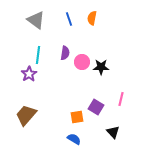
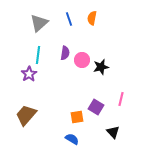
gray triangle: moved 3 px right, 3 px down; rotated 42 degrees clockwise
pink circle: moved 2 px up
black star: rotated 14 degrees counterclockwise
blue semicircle: moved 2 px left
